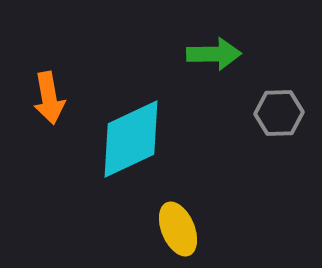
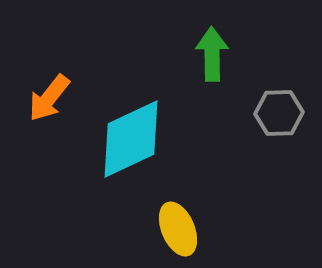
green arrow: moved 2 px left; rotated 90 degrees counterclockwise
orange arrow: rotated 48 degrees clockwise
